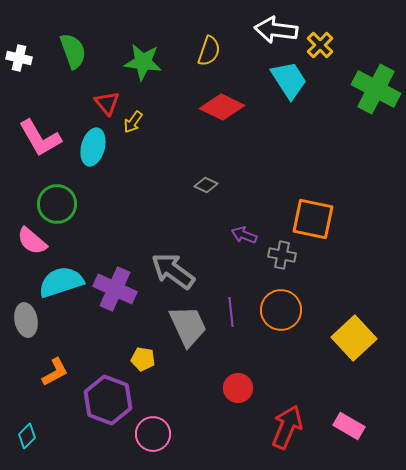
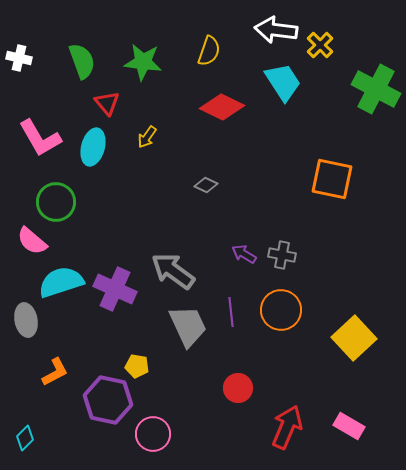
green semicircle: moved 9 px right, 10 px down
cyan trapezoid: moved 6 px left, 2 px down
yellow arrow: moved 14 px right, 15 px down
green circle: moved 1 px left, 2 px up
orange square: moved 19 px right, 40 px up
purple arrow: moved 19 px down; rotated 10 degrees clockwise
yellow pentagon: moved 6 px left, 7 px down
purple hexagon: rotated 9 degrees counterclockwise
cyan diamond: moved 2 px left, 2 px down
